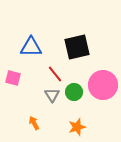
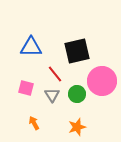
black square: moved 4 px down
pink square: moved 13 px right, 10 px down
pink circle: moved 1 px left, 4 px up
green circle: moved 3 px right, 2 px down
